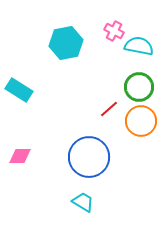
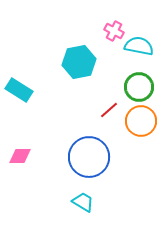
cyan hexagon: moved 13 px right, 19 px down
red line: moved 1 px down
